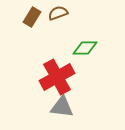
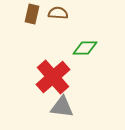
brown semicircle: rotated 24 degrees clockwise
brown rectangle: moved 3 px up; rotated 18 degrees counterclockwise
red cross: moved 4 px left; rotated 12 degrees counterclockwise
